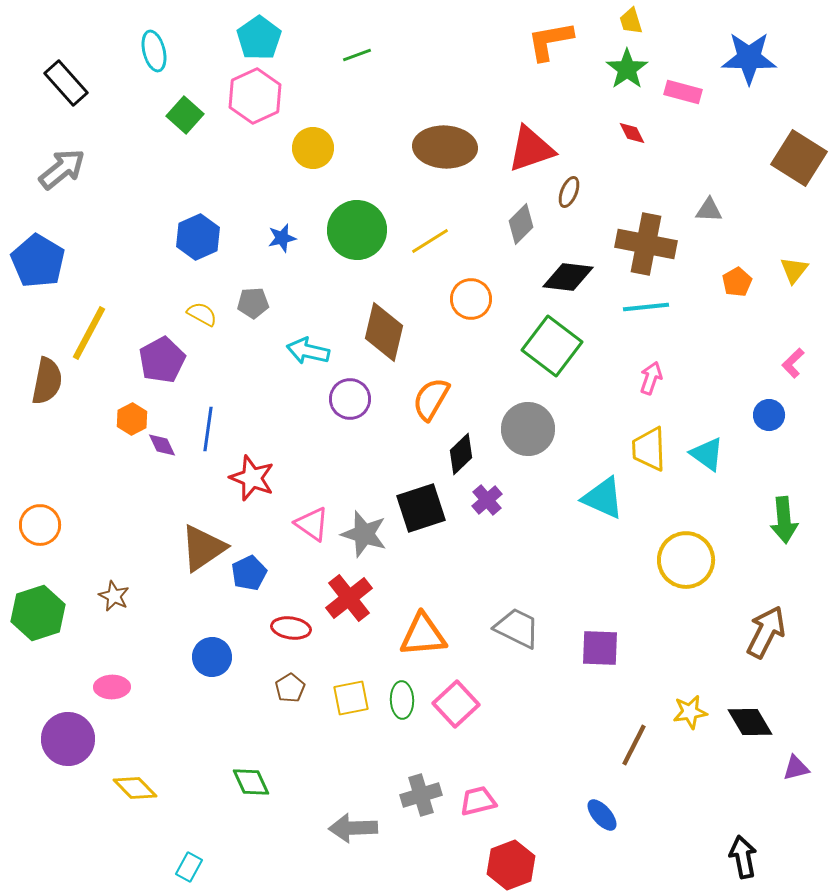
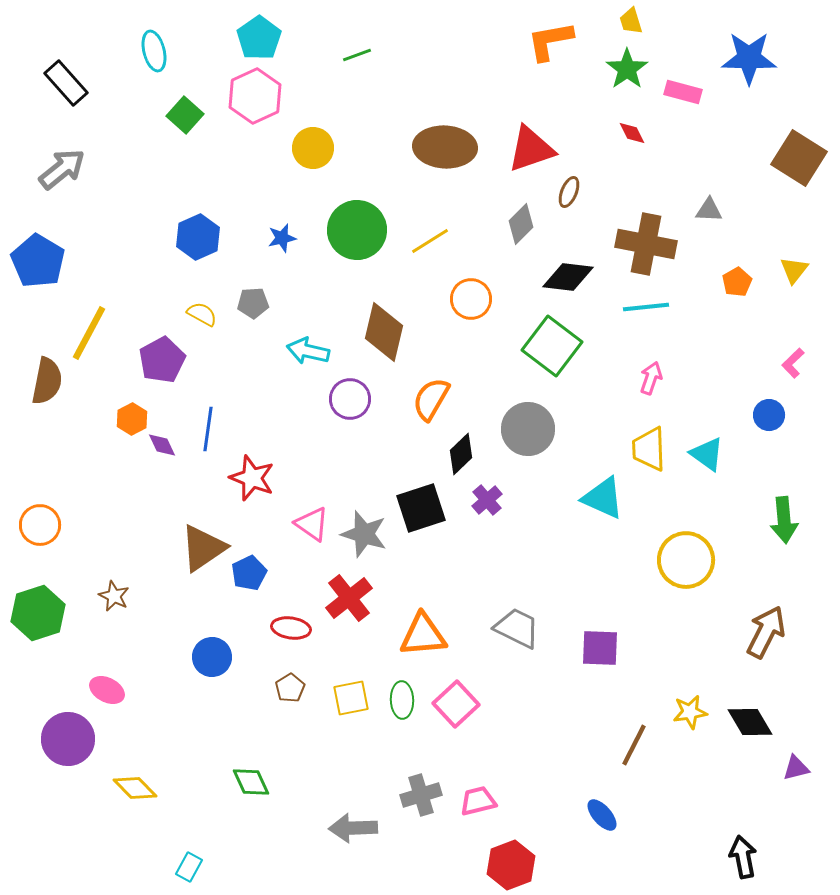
pink ellipse at (112, 687): moved 5 px left, 3 px down; rotated 28 degrees clockwise
